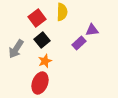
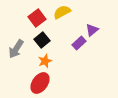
yellow semicircle: rotated 120 degrees counterclockwise
purple triangle: rotated 32 degrees counterclockwise
red ellipse: rotated 15 degrees clockwise
